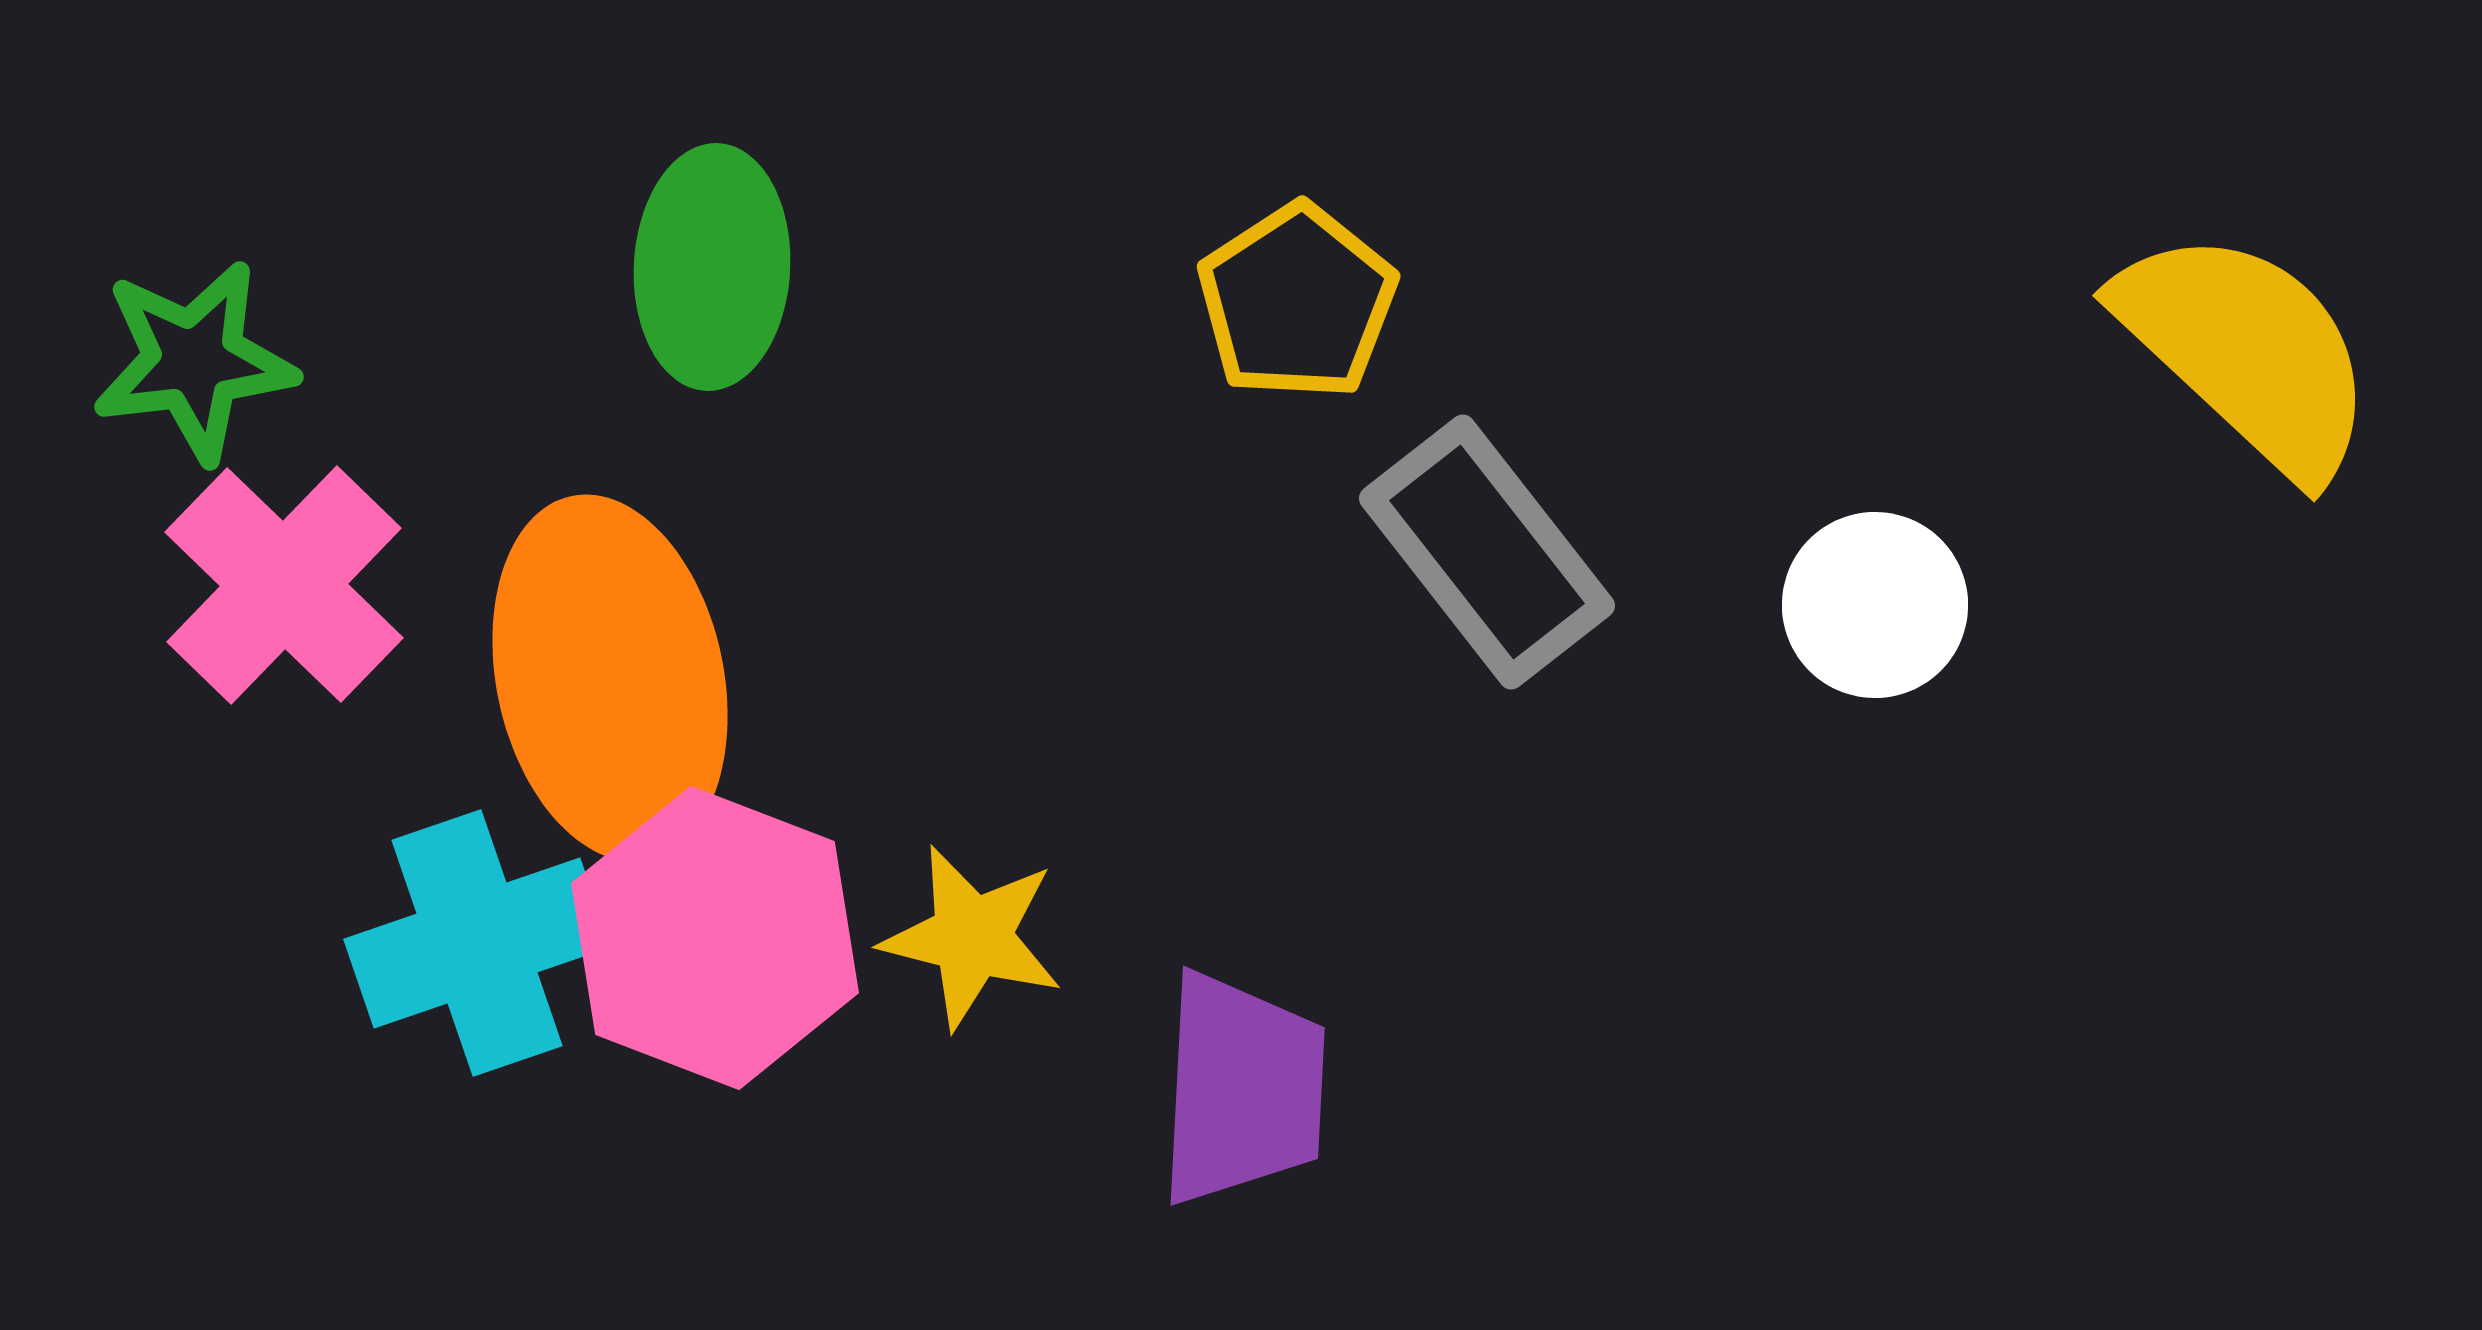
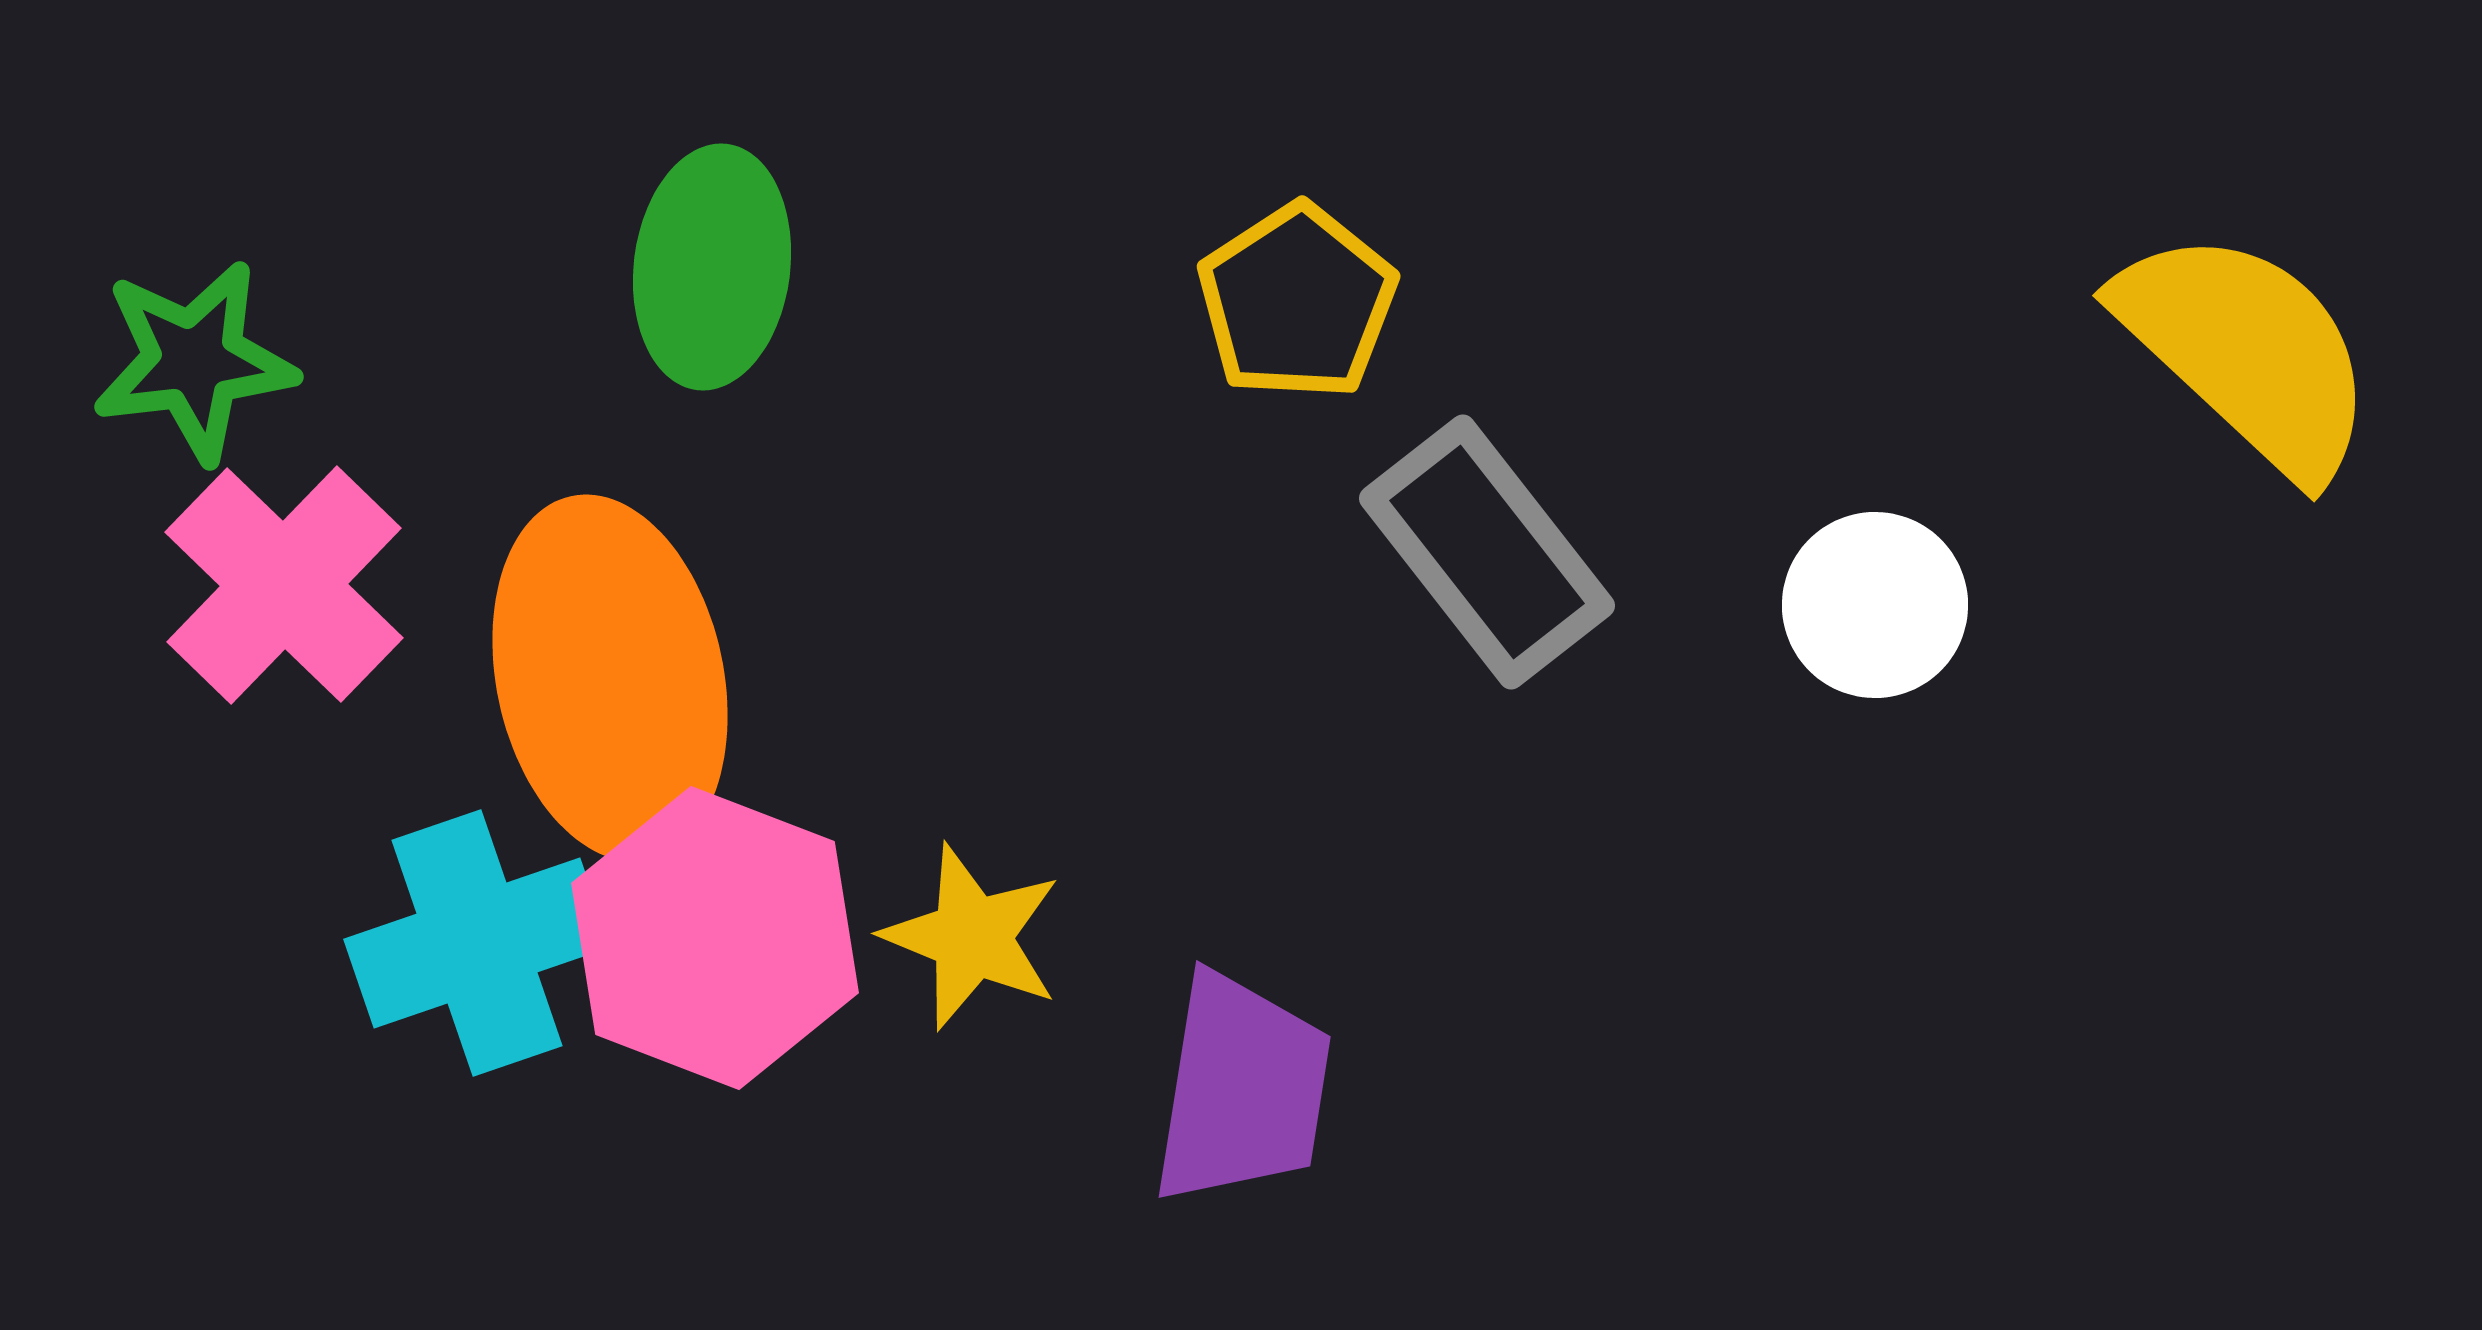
green ellipse: rotated 4 degrees clockwise
yellow star: rotated 8 degrees clockwise
purple trapezoid: rotated 6 degrees clockwise
